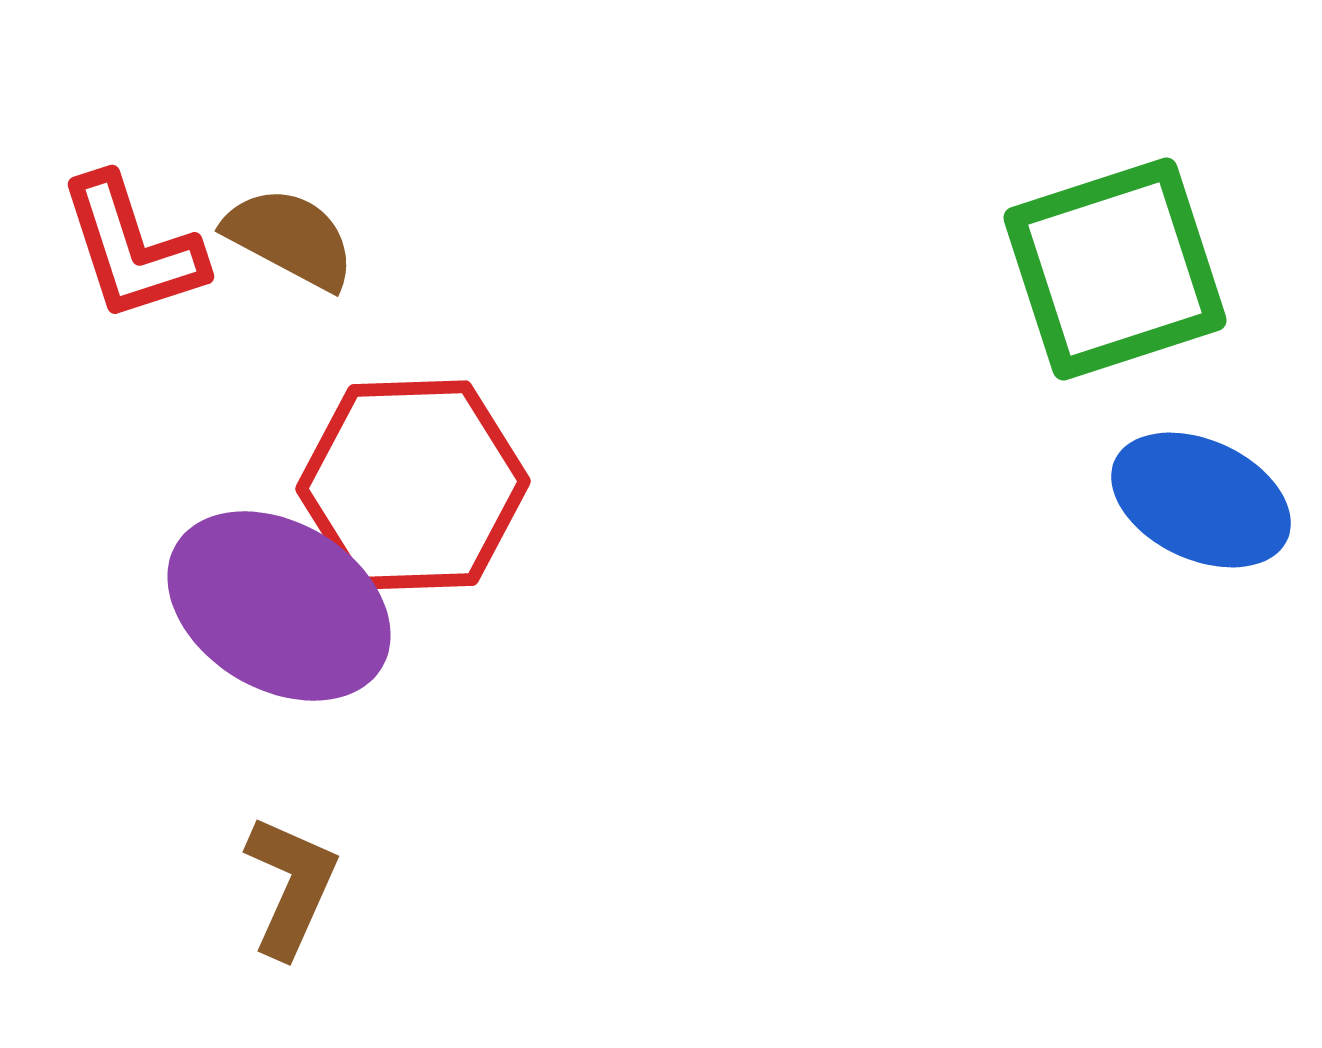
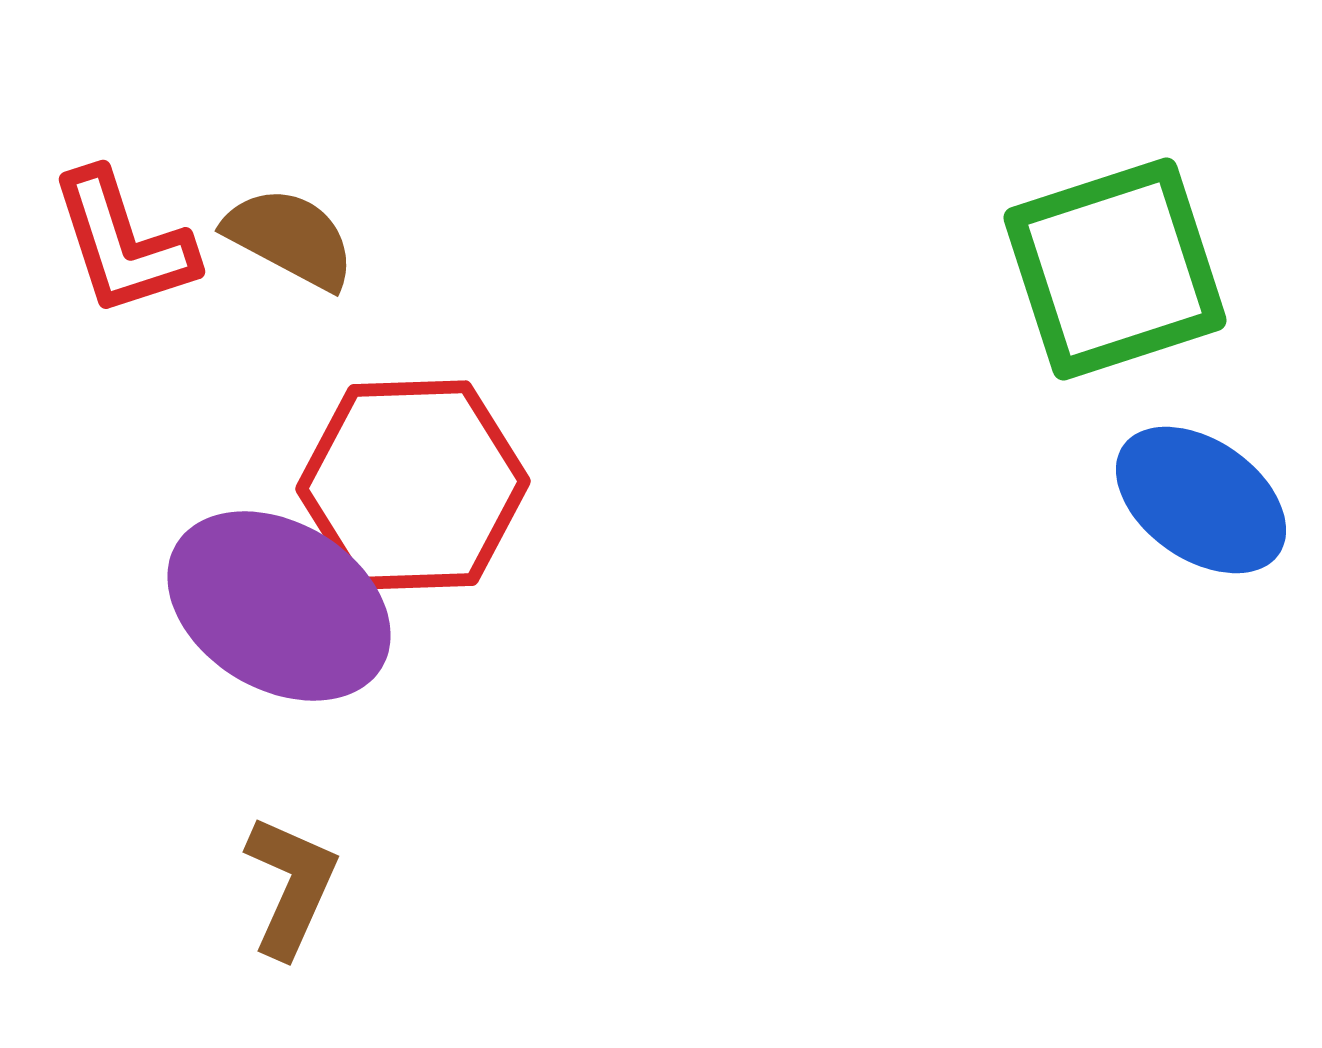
red L-shape: moved 9 px left, 5 px up
blue ellipse: rotated 10 degrees clockwise
